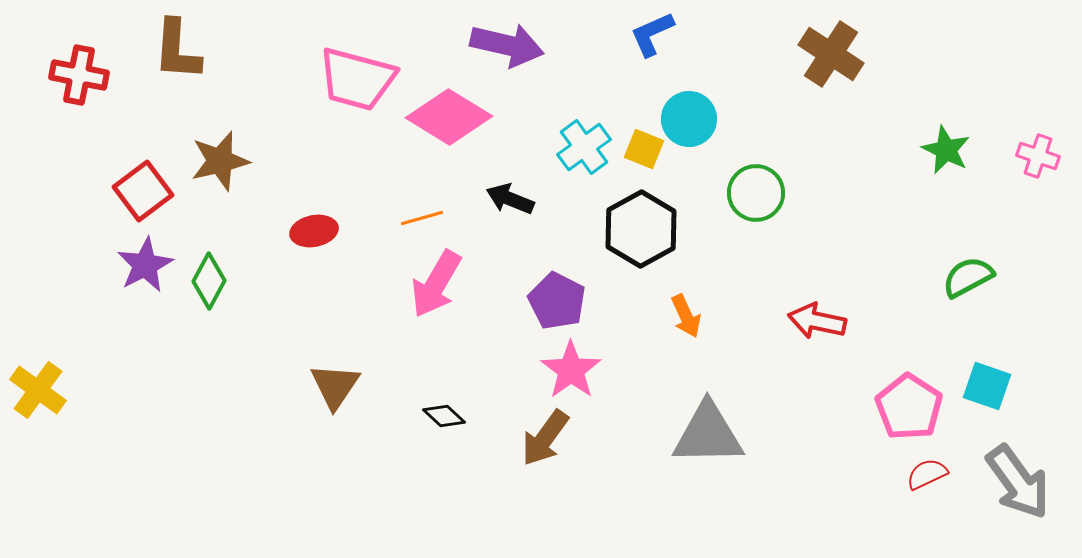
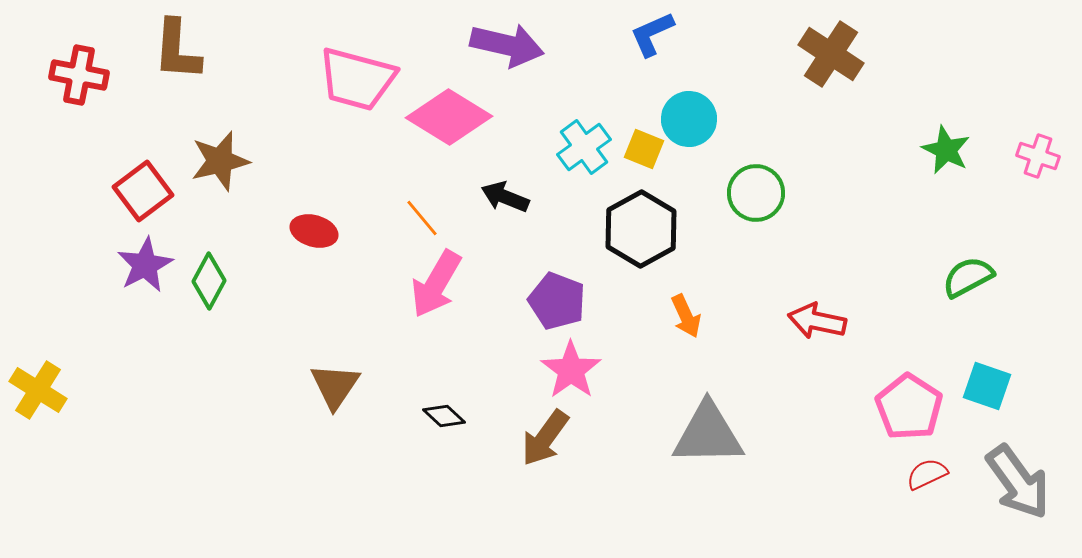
black arrow: moved 5 px left, 2 px up
orange line: rotated 66 degrees clockwise
red ellipse: rotated 27 degrees clockwise
purple pentagon: rotated 6 degrees counterclockwise
yellow cross: rotated 4 degrees counterclockwise
